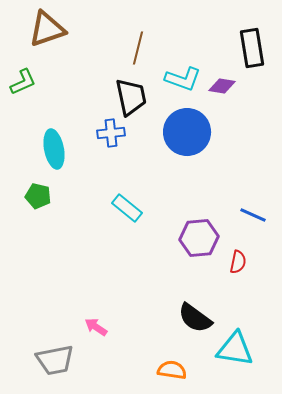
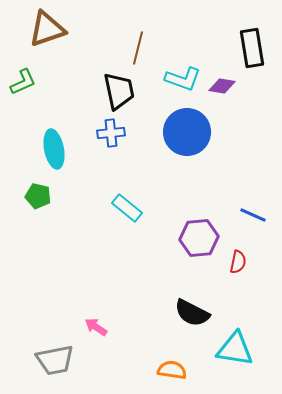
black trapezoid: moved 12 px left, 6 px up
black semicircle: moved 3 px left, 5 px up; rotated 9 degrees counterclockwise
